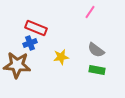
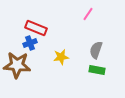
pink line: moved 2 px left, 2 px down
gray semicircle: rotated 72 degrees clockwise
